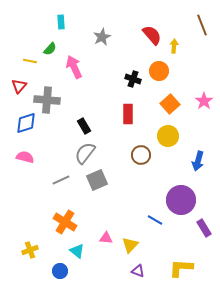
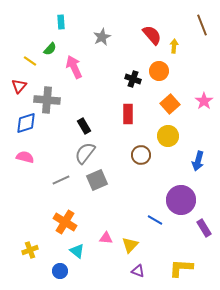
yellow line: rotated 24 degrees clockwise
